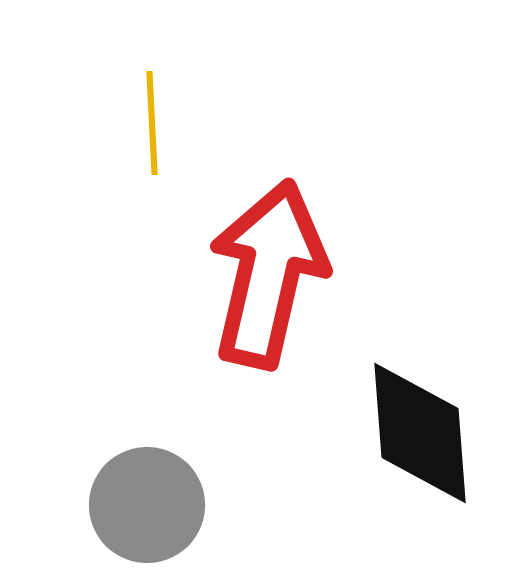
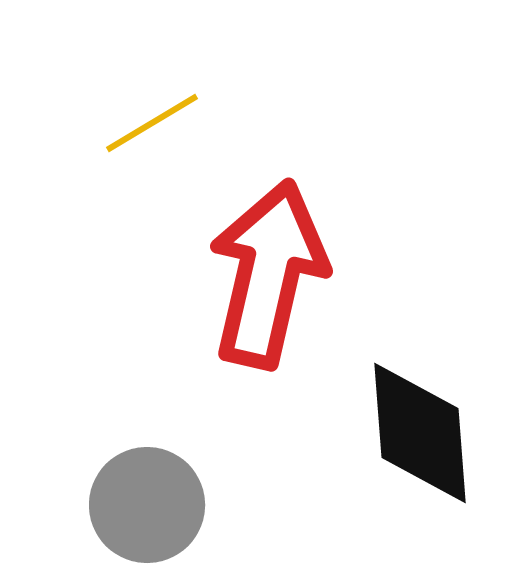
yellow line: rotated 62 degrees clockwise
